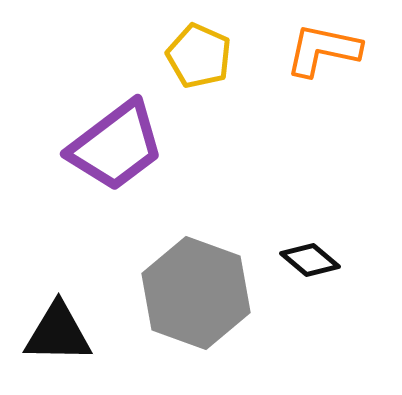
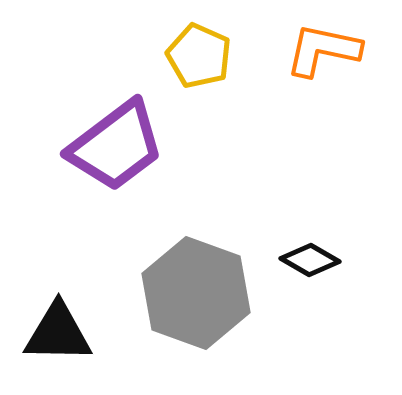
black diamond: rotated 10 degrees counterclockwise
